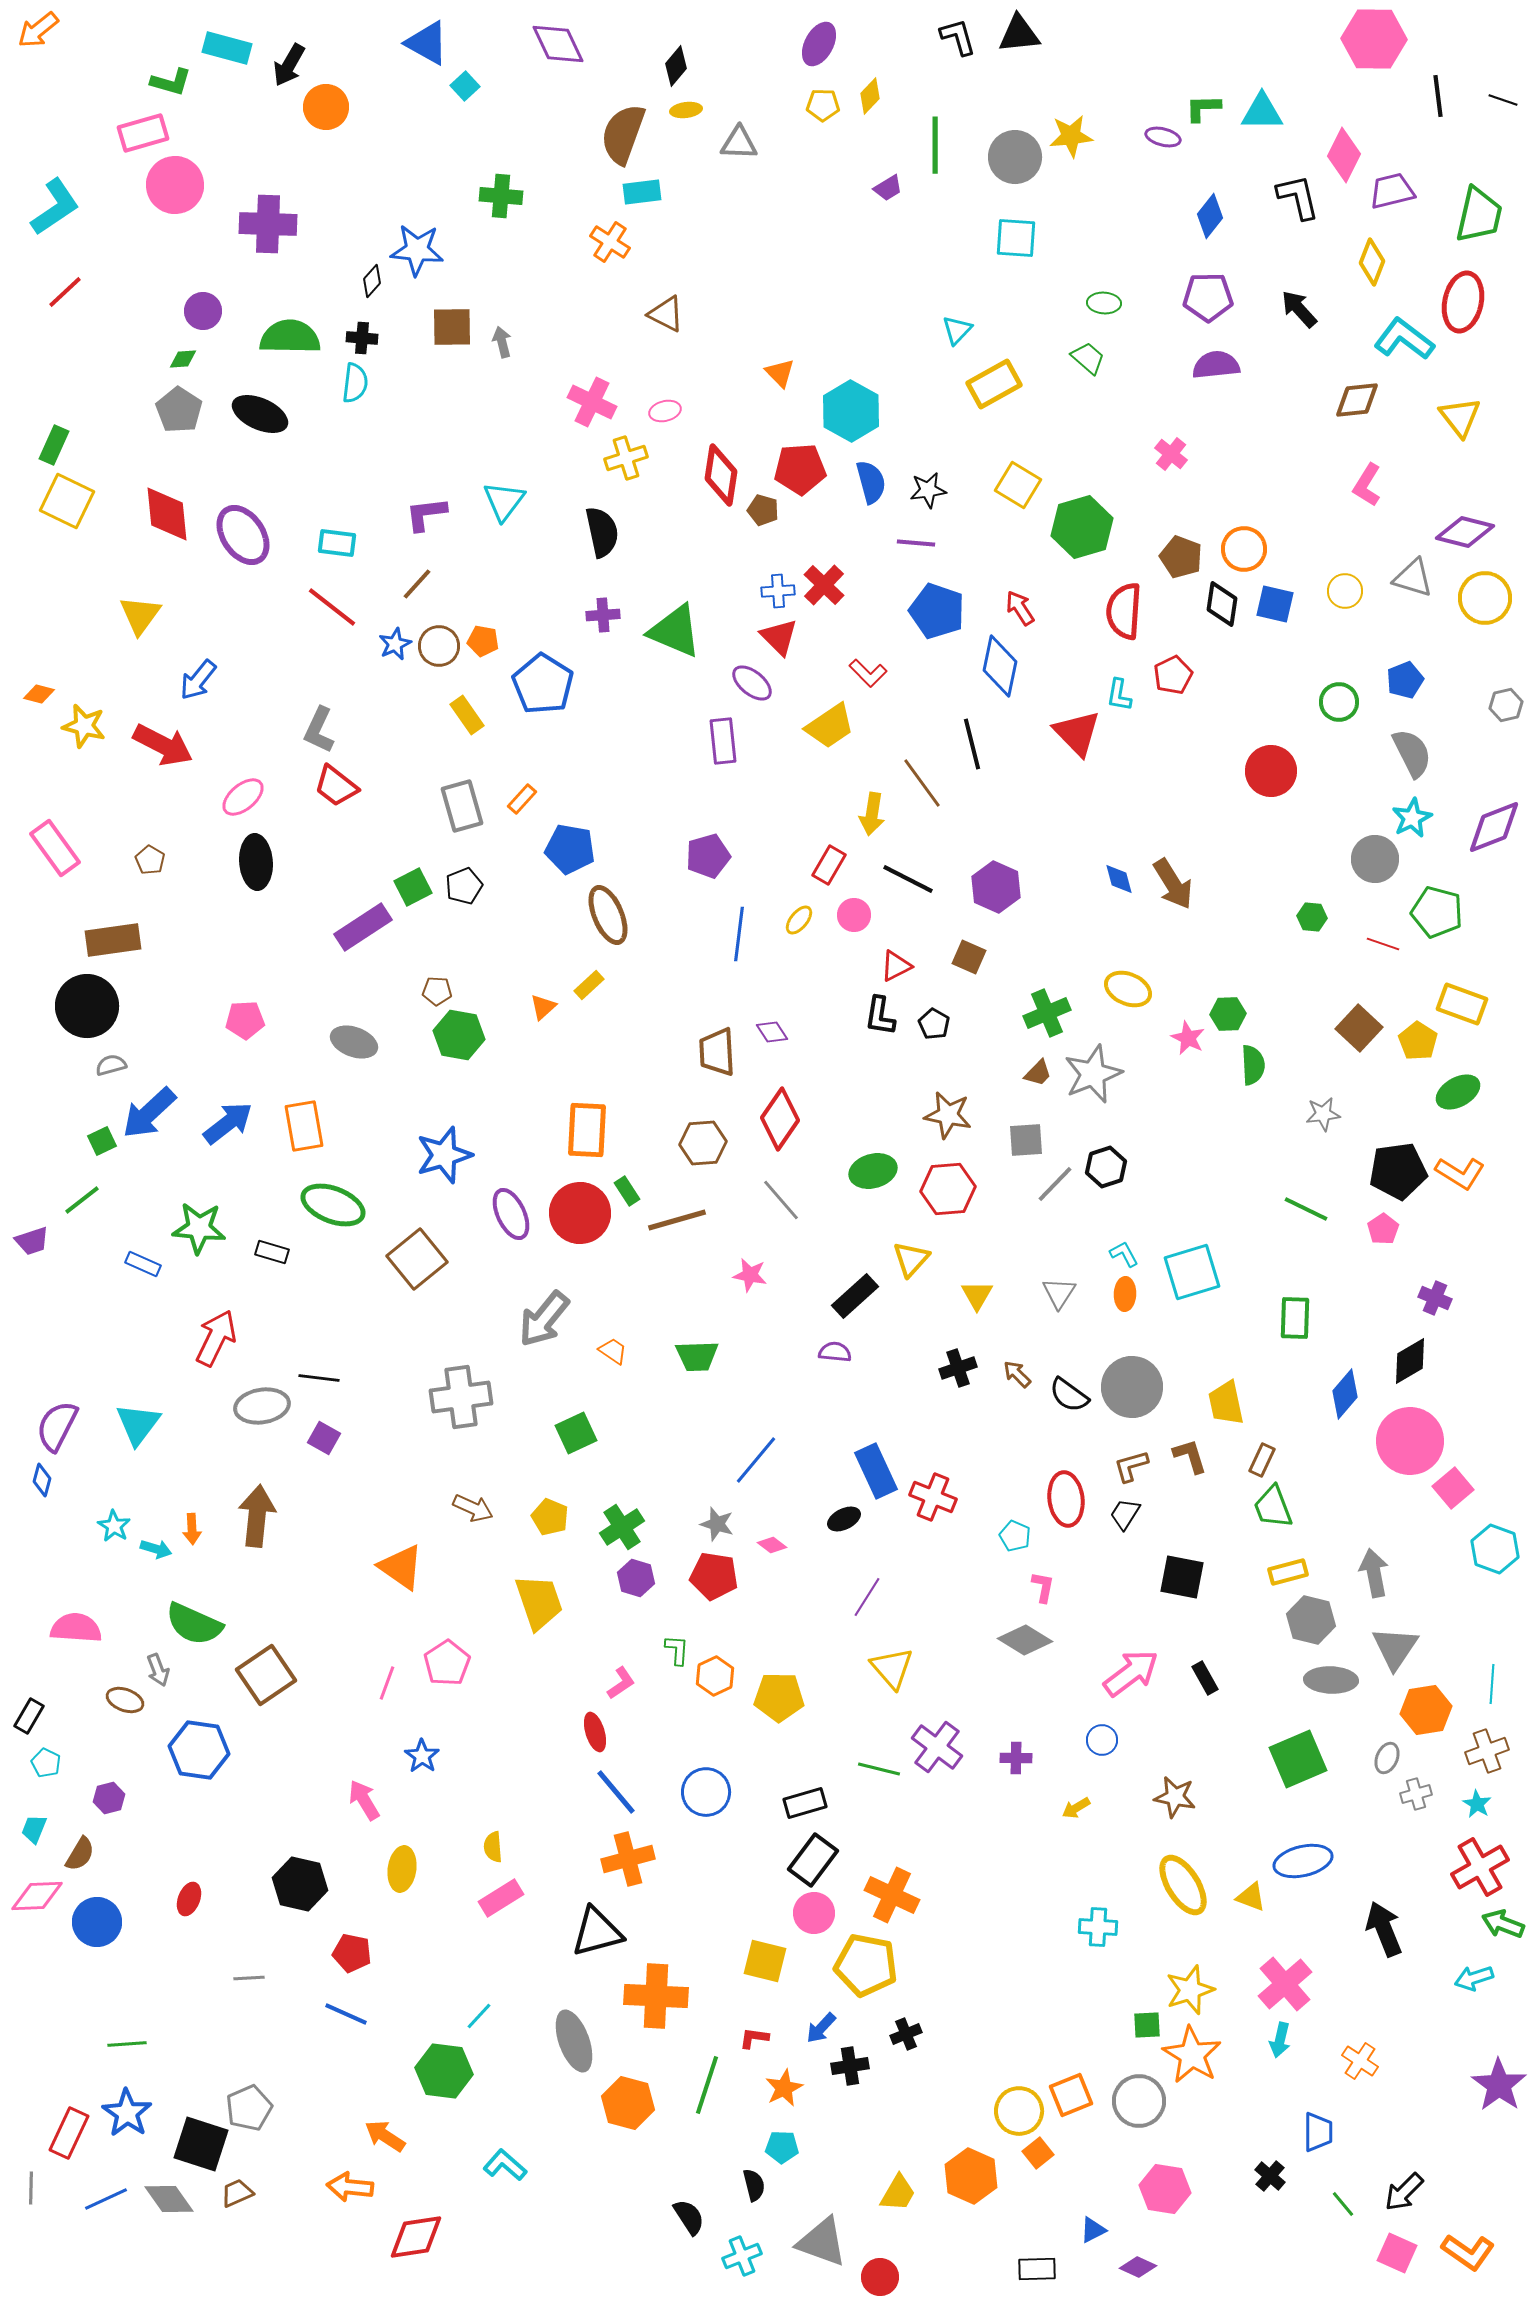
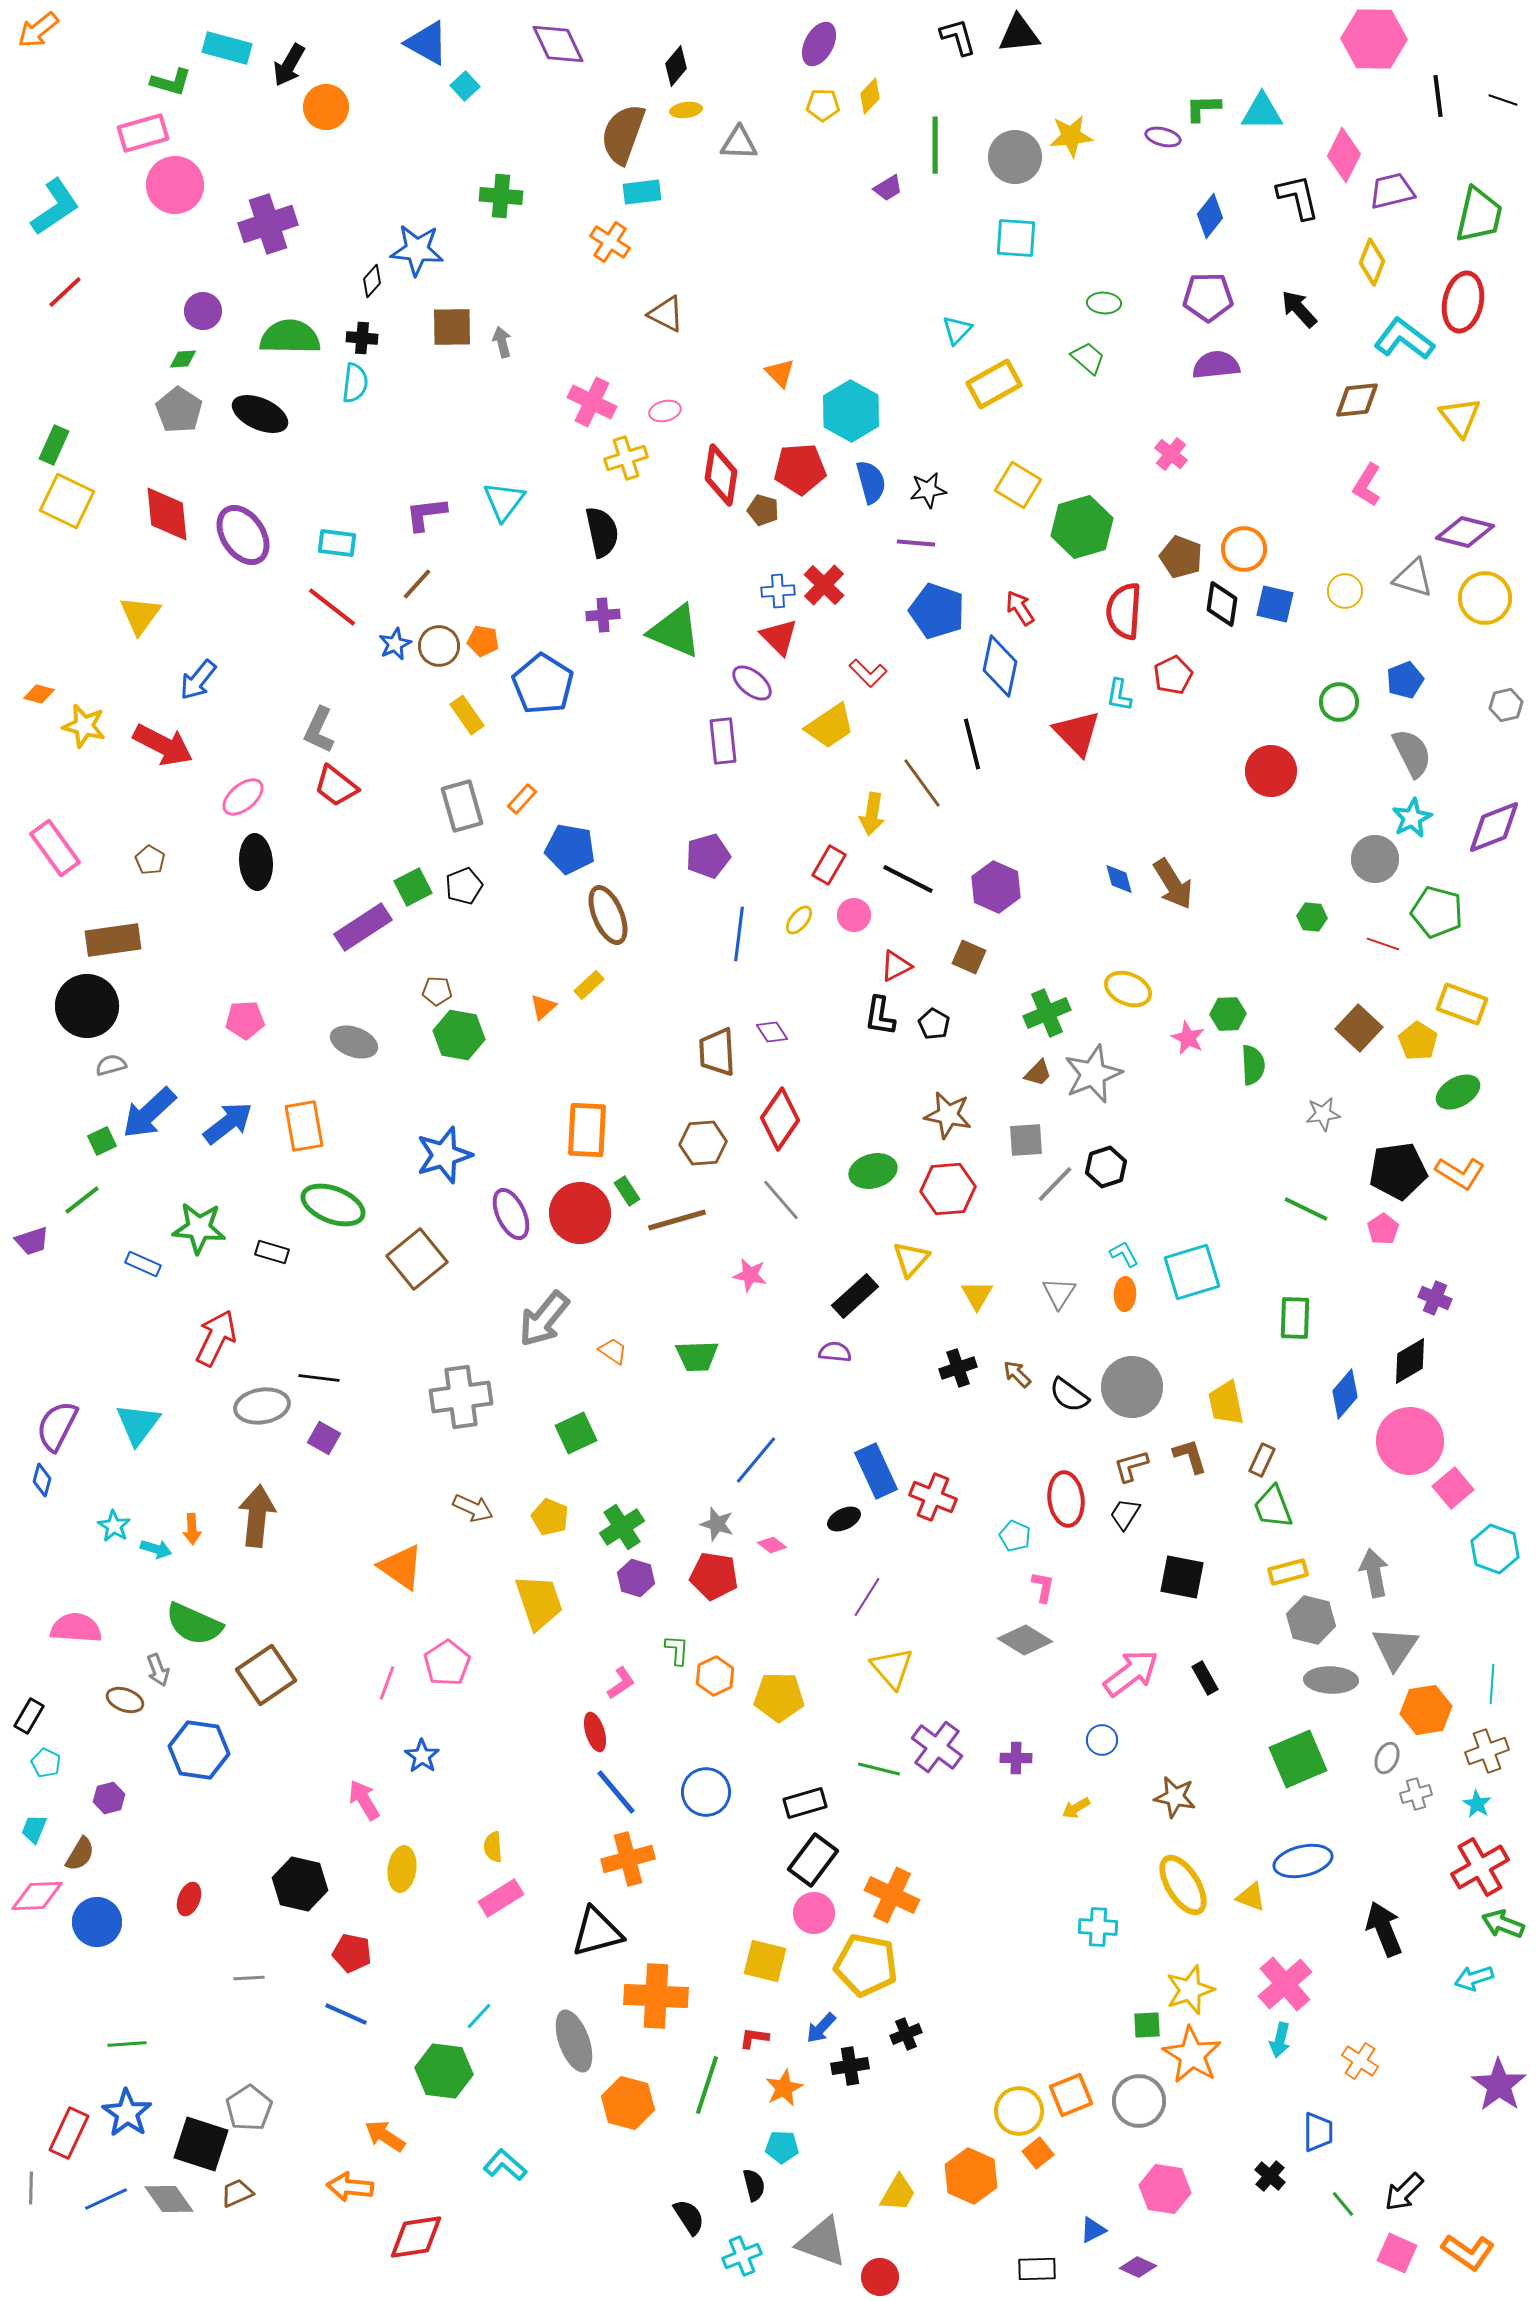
purple cross at (268, 224): rotated 20 degrees counterclockwise
gray pentagon at (249, 2108): rotated 9 degrees counterclockwise
